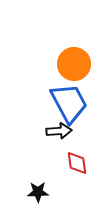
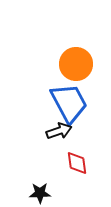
orange circle: moved 2 px right
black arrow: rotated 15 degrees counterclockwise
black star: moved 2 px right, 1 px down
